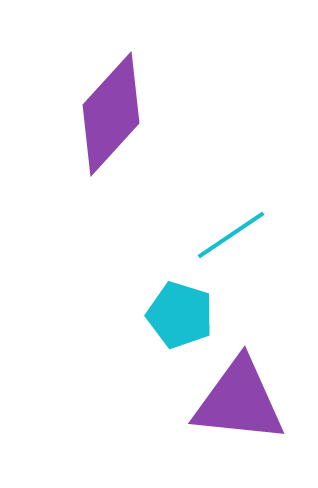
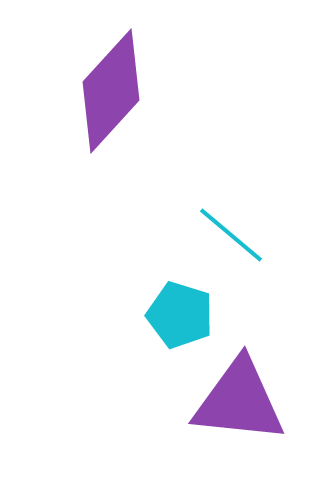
purple diamond: moved 23 px up
cyan line: rotated 74 degrees clockwise
